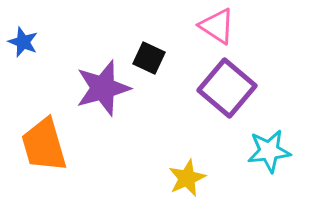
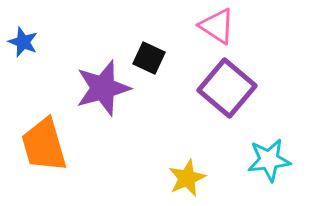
cyan star: moved 9 px down
